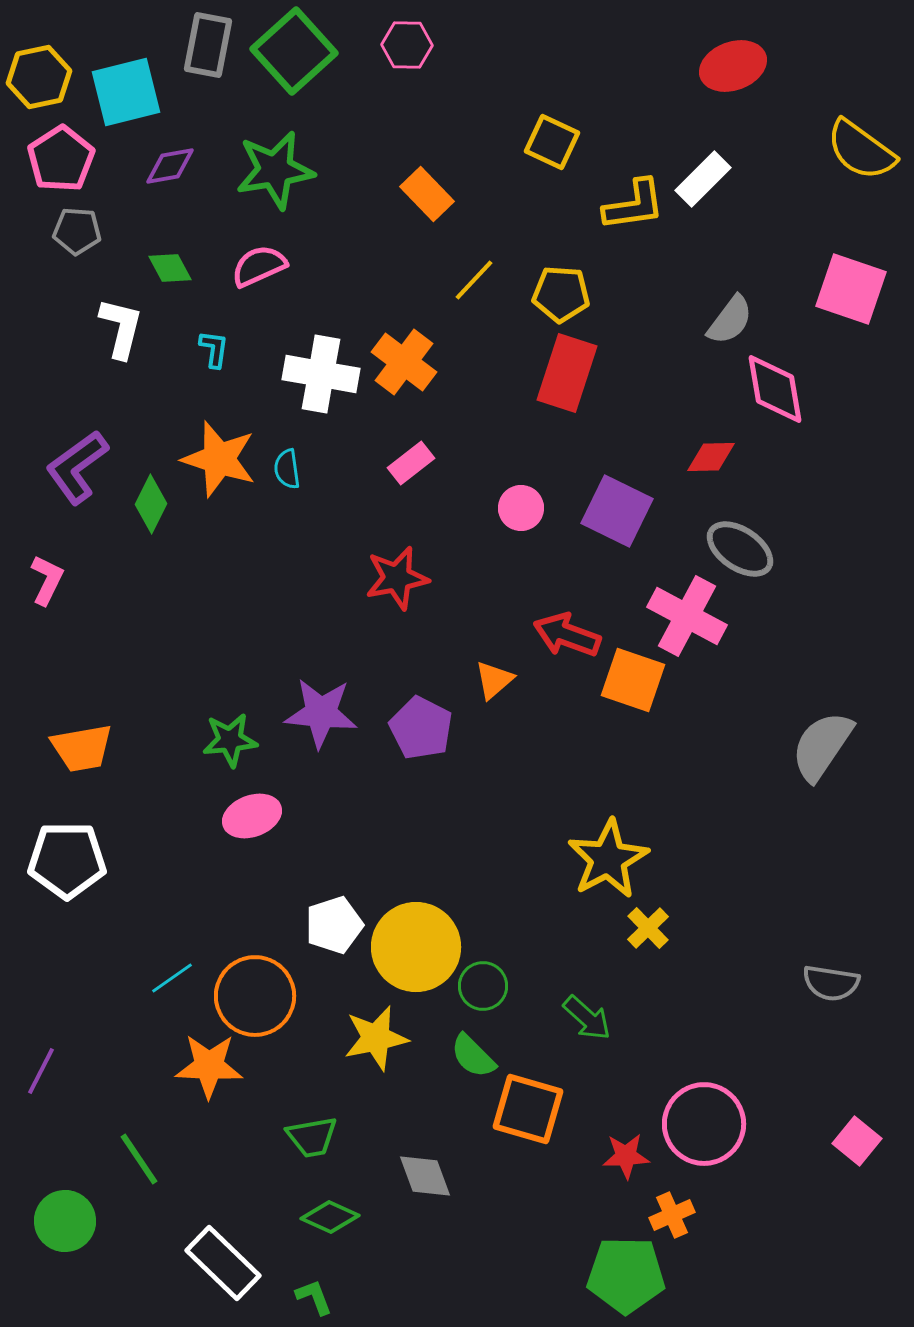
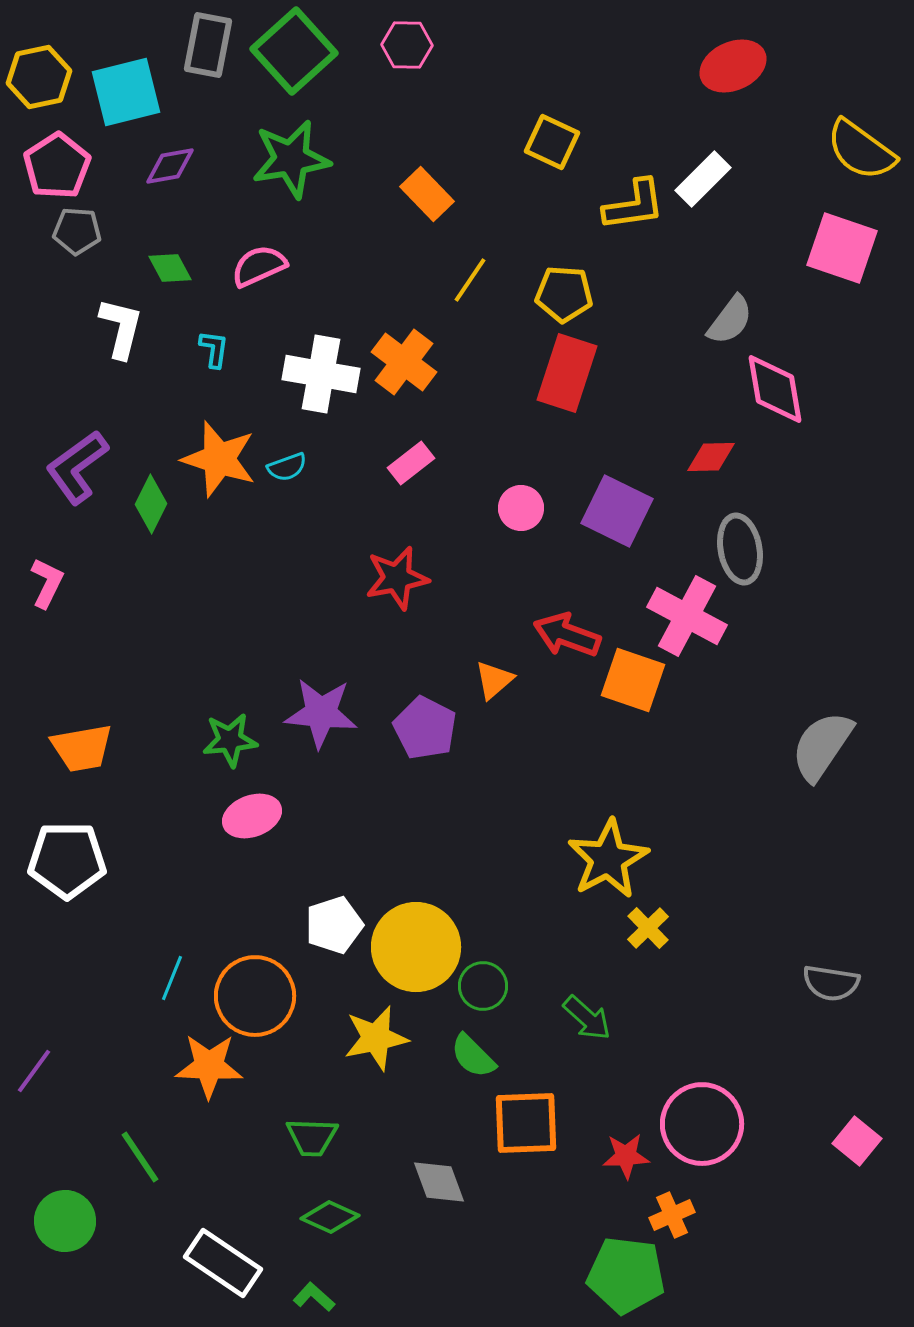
red ellipse at (733, 66): rotated 4 degrees counterclockwise
pink pentagon at (61, 159): moved 4 px left, 7 px down
green star at (275, 170): moved 16 px right, 11 px up
yellow line at (474, 280): moved 4 px left; rotated 9 degrees counterclockwise
pink square at (851, 289): moved 9 px left, 41 px up
yellow pentagon at (561, 294): moved 3 px right
cyan semicircle at (287, 469): moved 2 px up; rotated 102 degrees counterclockwise
gray ellipse at (740, 549): rotated 46 degrees clockwise
pink L-shape at (47, 580): moved 3 px down
purple pentagon at (421, 728): moved 4 px right
cyan line at (172, 978): rotated 33 degrees counterclockwise
purple line at (41, 1071): moved 7 px left; rotated 9 degrees clockwise
orange square at (528, 1109): moved 2 px left, 14 px down; rotated 18 degrees counterclockwise
pink circle at (704, 1124): moved 2 px left
green trapezoid at (312, 1137): rotated 12 degrees clockwise
green line at (139, 1159): moved 1 px right, 2 px up
gray diamond at (425, 1176): moved 14 px right, 6 px down
white rectangle at (223, 1263): rotated 10 degrees counterclockwise
green pentagon at (626, 1275): rotated 6 degrees clockwise
green L-shape at (314, 1297): rotated 27 degrees counterclockwise
